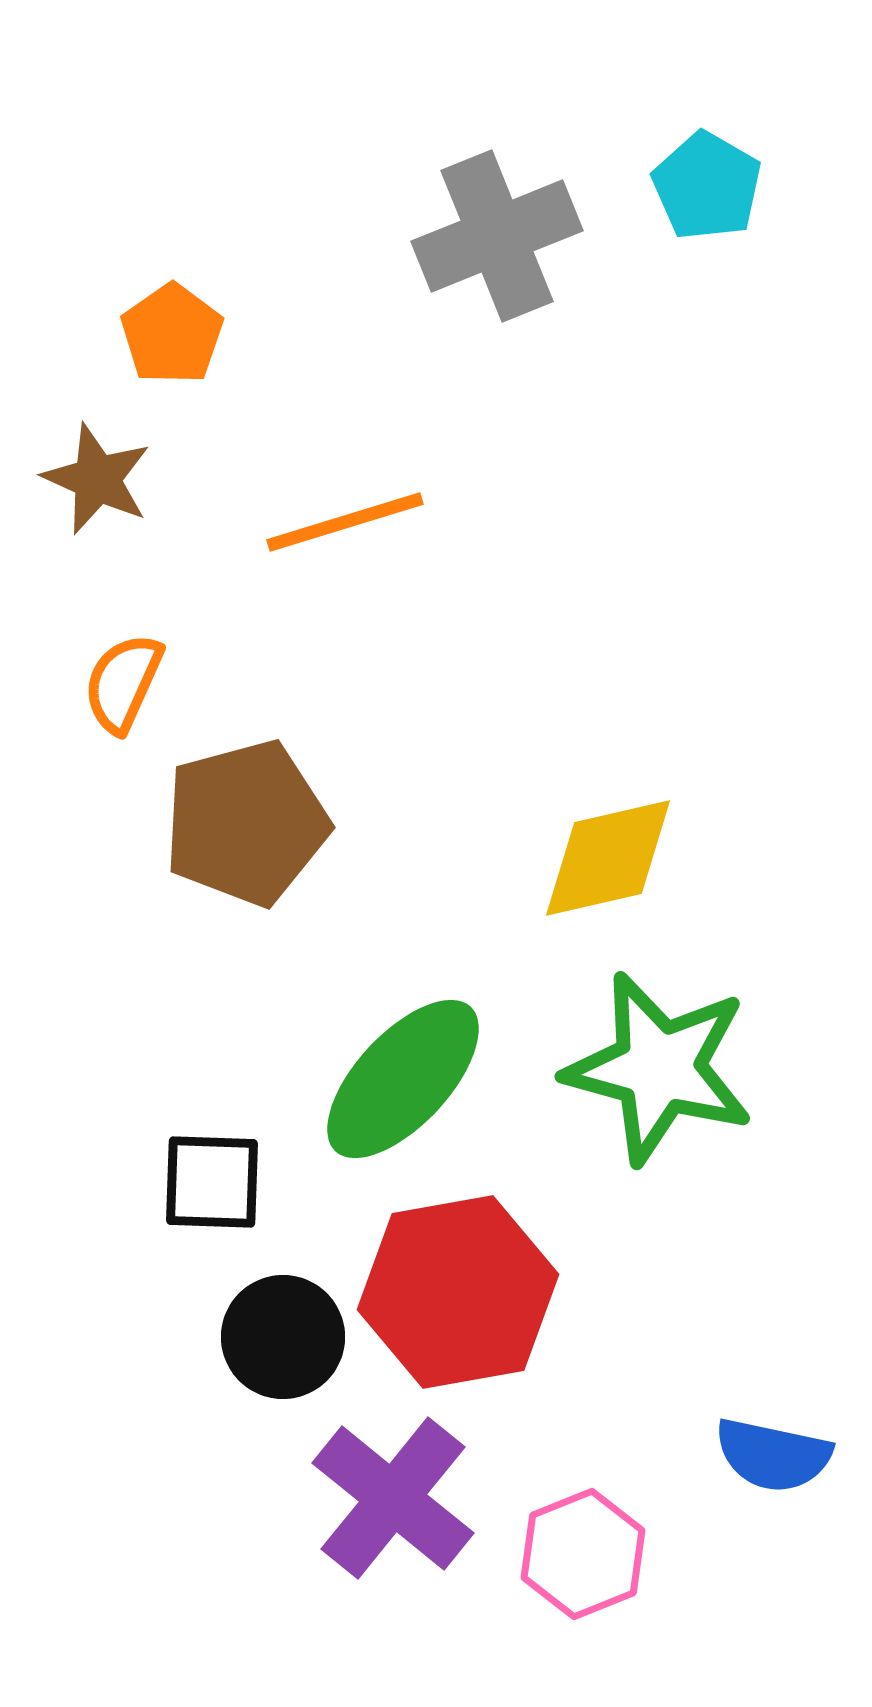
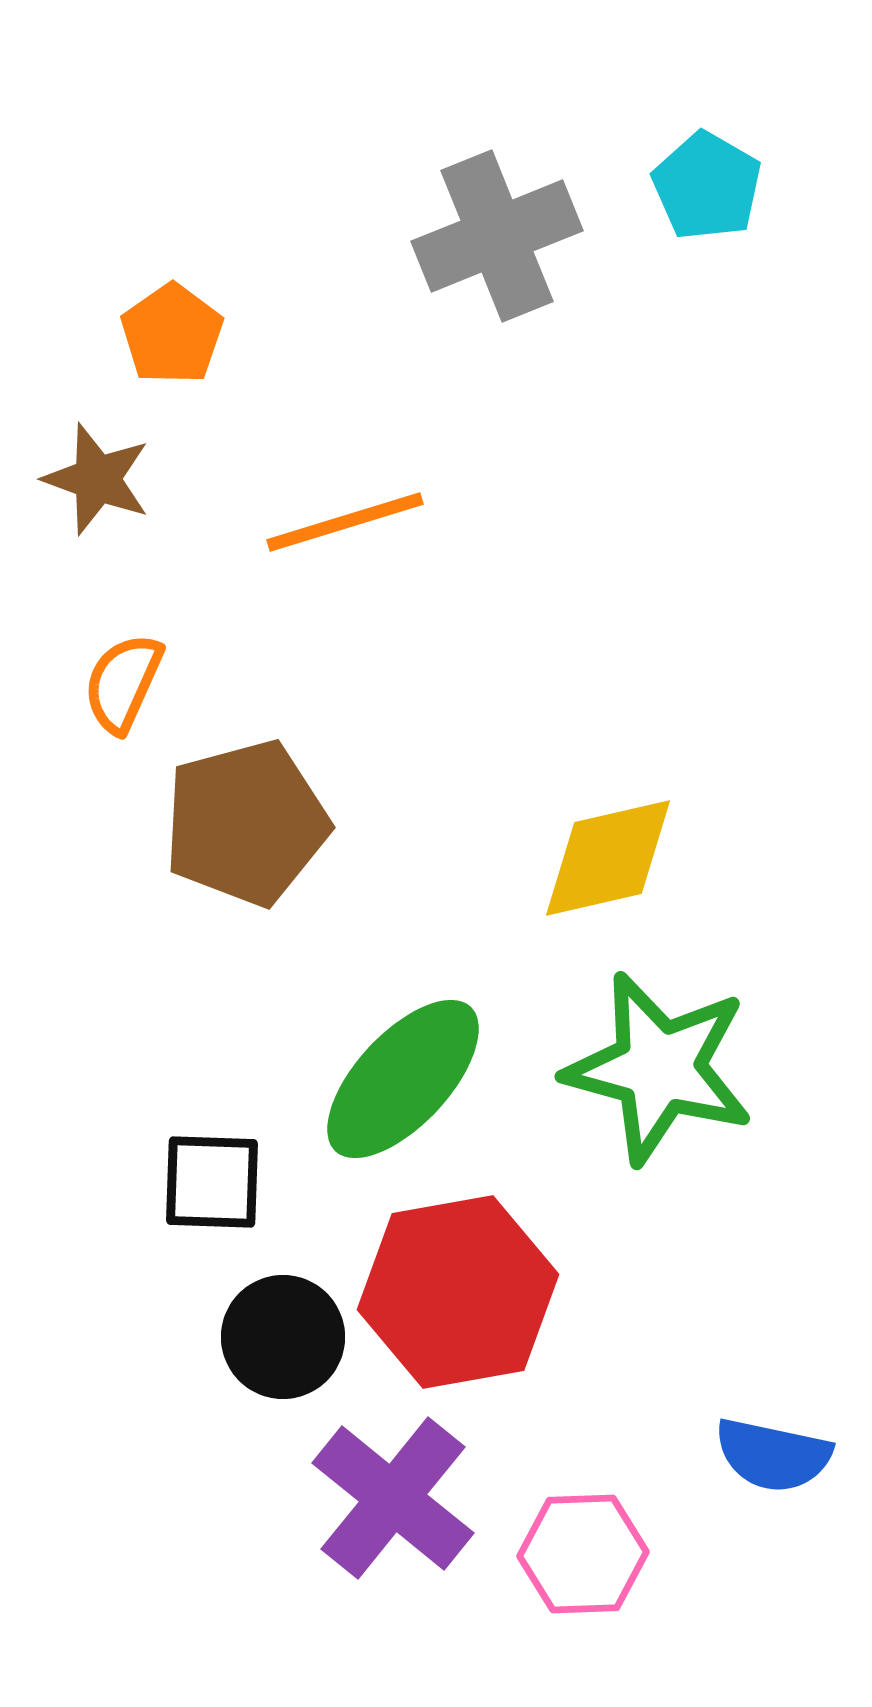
brown star: rotated 4 degrees counterclockwise
pink hexagon: rotated 20 degrees clockwise
